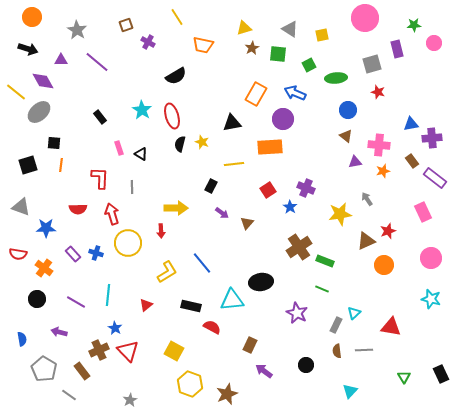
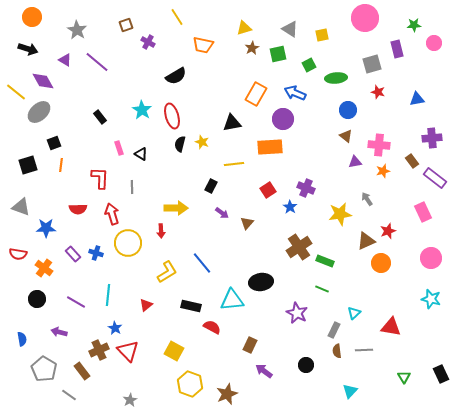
green square at (278, 54): rotated 18 degrees counterclockwise
purple triangle at (61, 60): moved 4 px right; rotated 32 degrees clockwise
blue triangle at (411, 124): moved 6 px right, 25 px up
black square at (54, 143): rotated 24 degrees counterclockwise
orange circle at (384, 265): moved 3 px left, 2 px up
gray rectangle at (336, 325): moved 2 px left, 5 px down
